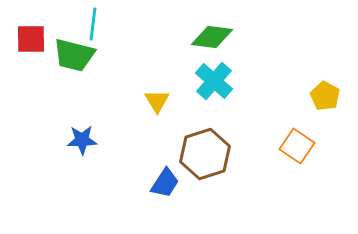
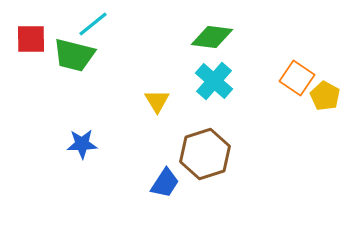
cyan line: rotated 44 degrees clockwise
blue star: moved 4 px down
orange square: moved 68 px up
